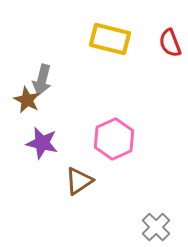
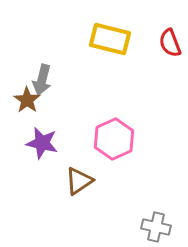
brown star: rotated 8 degrees clockwise
gray cross: rotated 32 degrees counterclockwise
